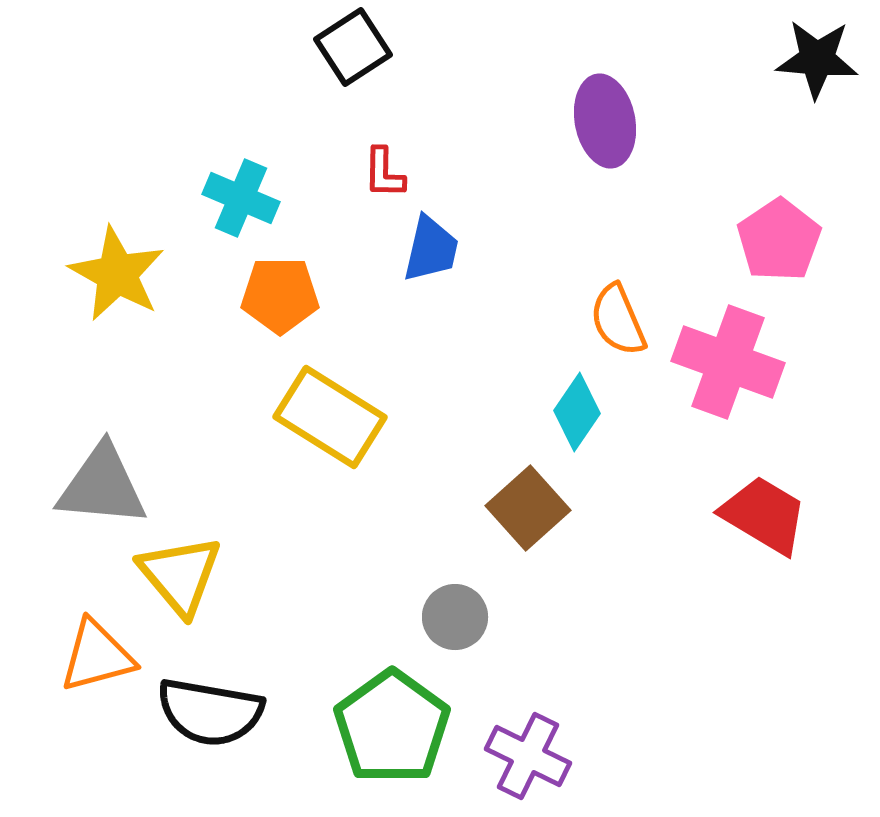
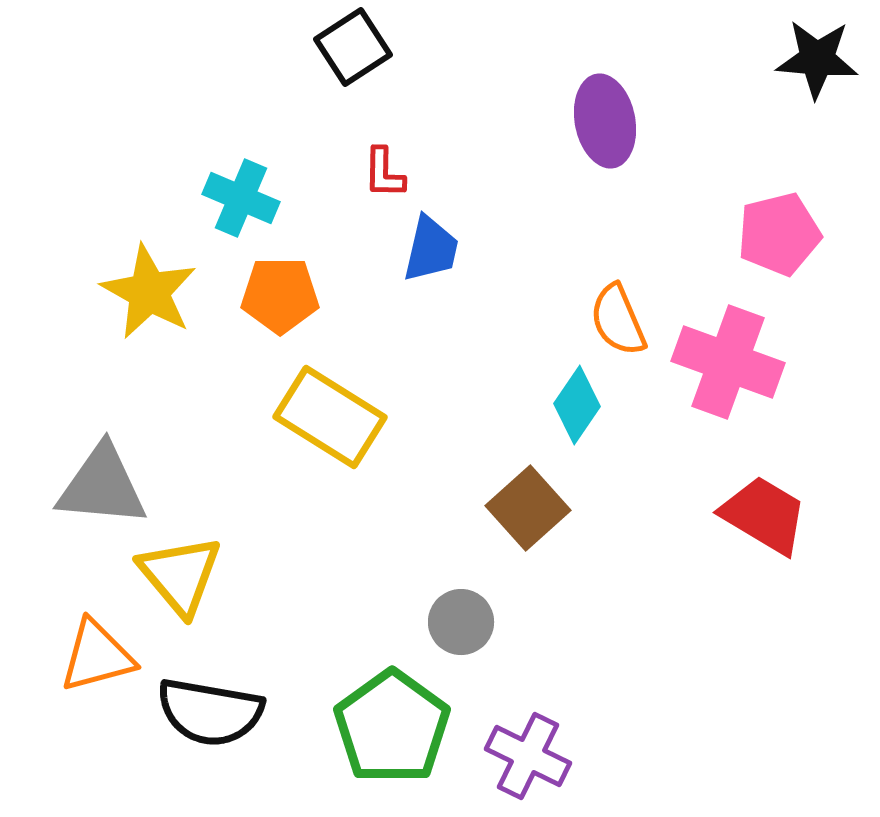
pink pentagon: moved 6 px up; rotated 20 degrees clockwise
yellow star: moved 32 px right, 18 px down
cyan diamond: moved 7 px up
gray circle: moved 6 px right, 5 px down
